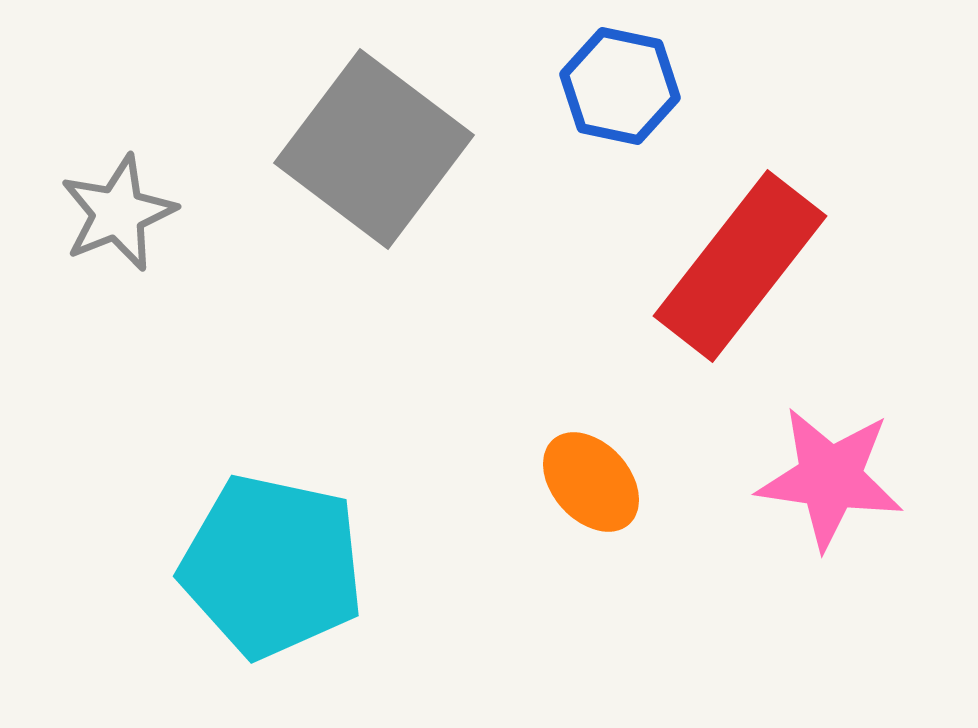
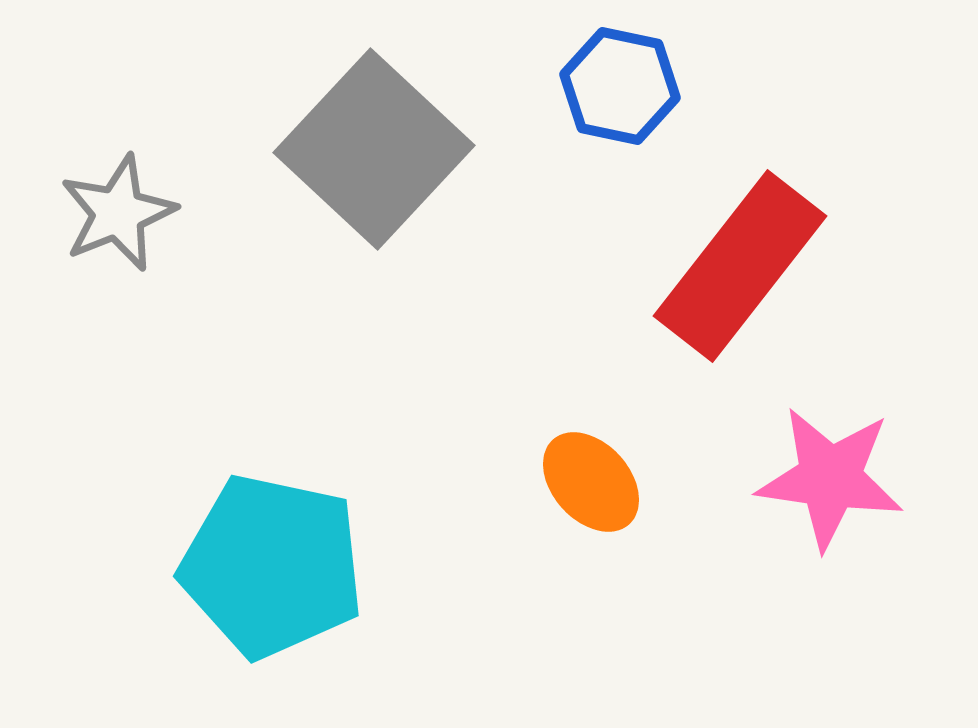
gray square: rotated 6 degrees clockwise
